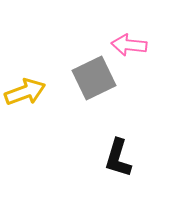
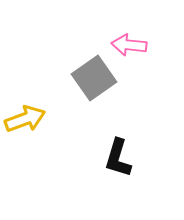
gray square: rotated 9 degrees counterclockwise
yellow arrow: moved 27 px down
